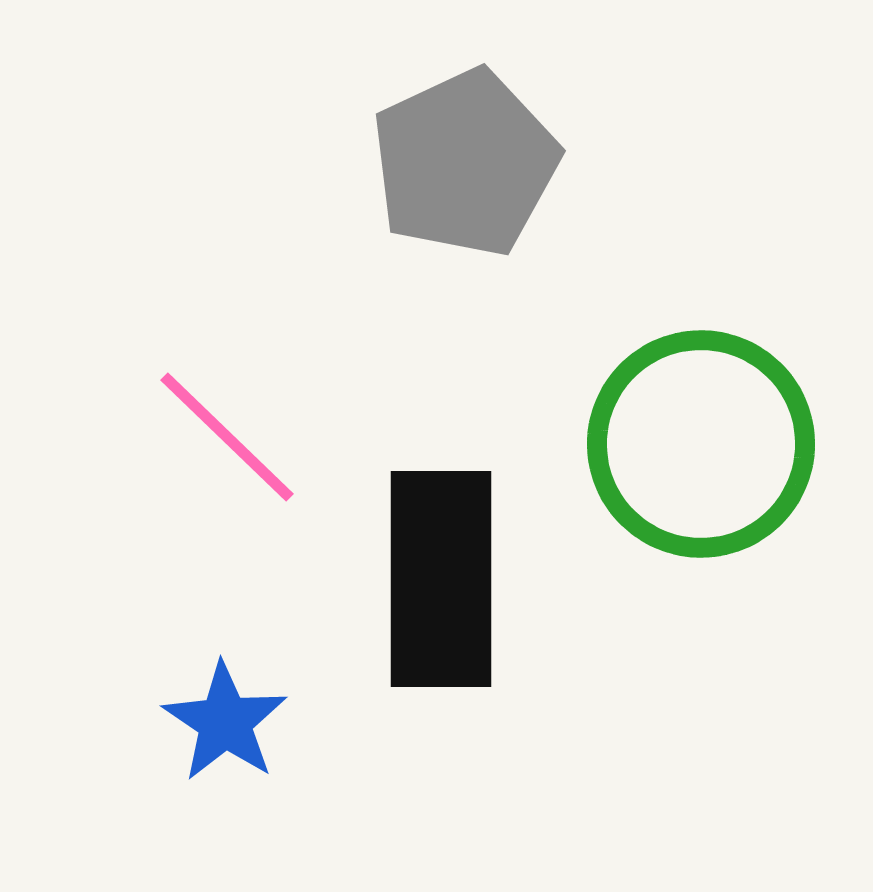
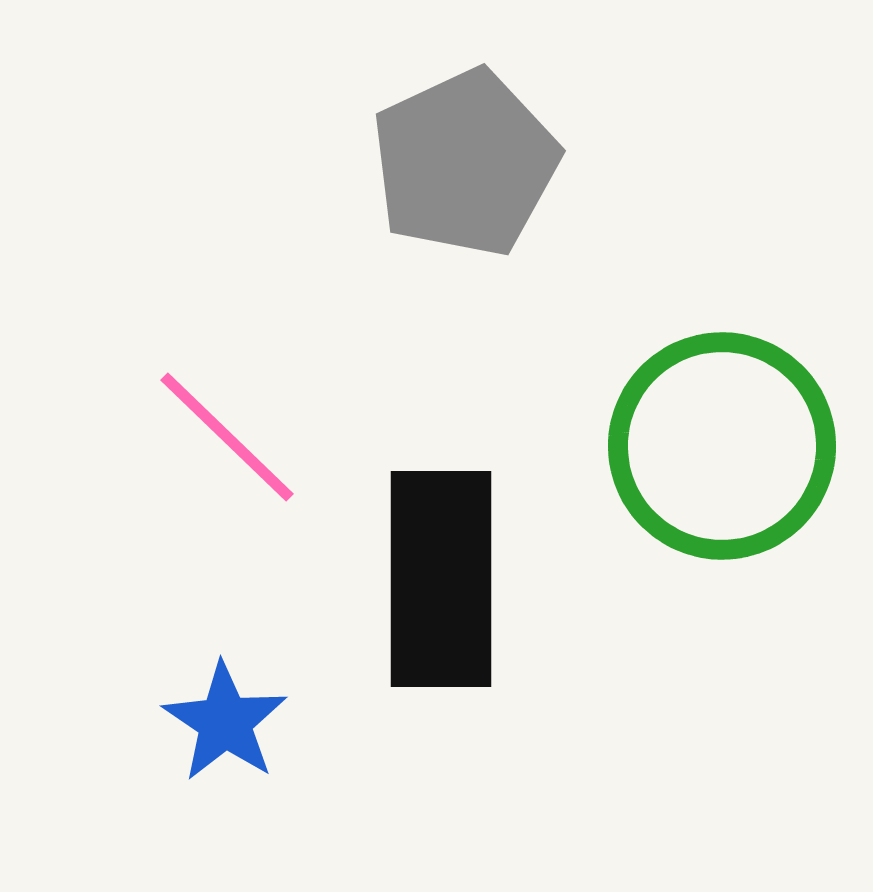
green circle: moved 21 px right, 2 px down
